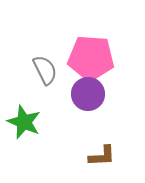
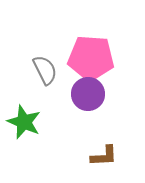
brown L-shape: moved 2 px right
